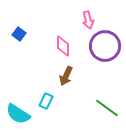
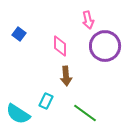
pink diamond: moved 3 px left
brown arrow: rotated 30 degrees counterclockwise
green line: moved 22 px left, 5 px down
